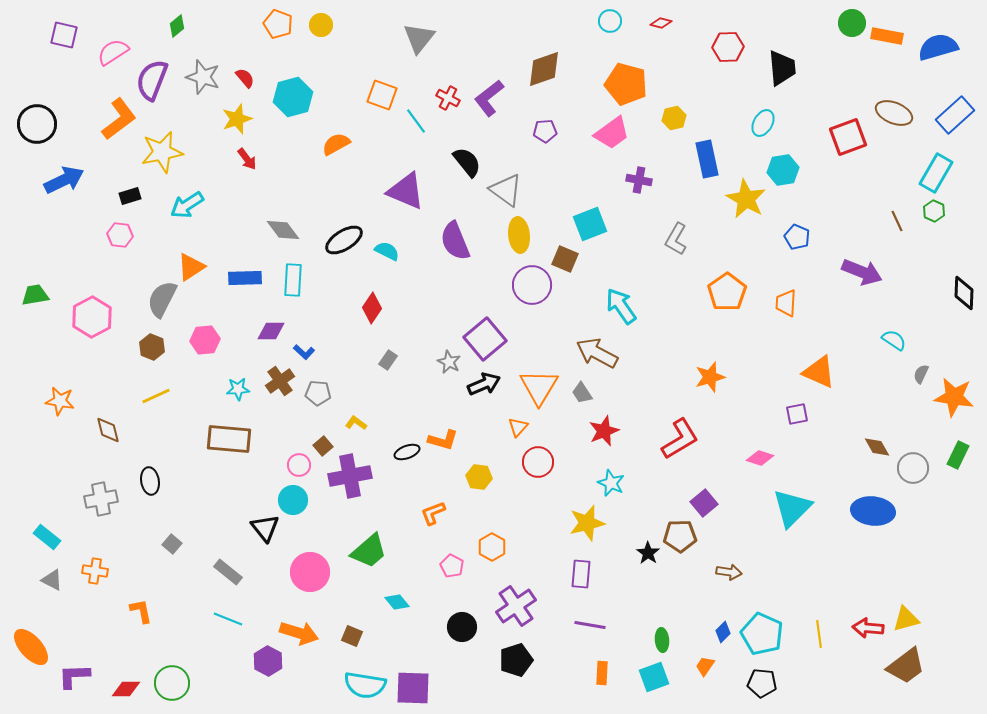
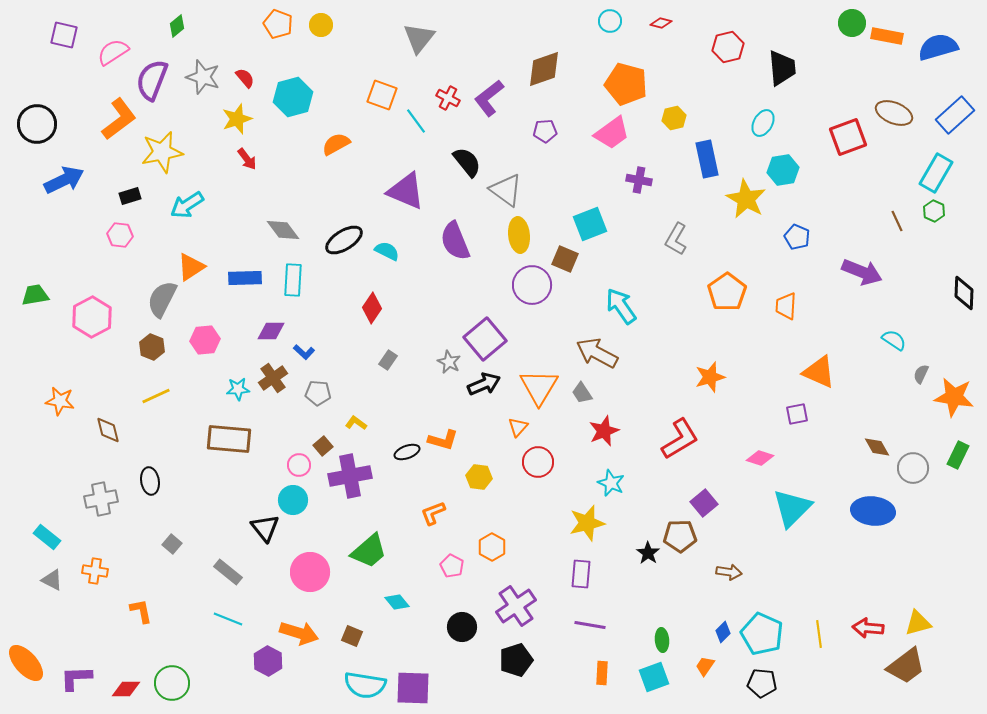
red hexagon at (728, 47): rotated 12 degrees counterclockwise
orange trapezoid at (786, 303): moved 3 px down
brown cross at (280, 381): moved 7 px left, 3 px up
yellow triangle at (906, 619): moved 12 px right, 4 px down
orange ellipse at (31, 647): moved 5 px left, 16 px down
purple L-shape at (74, 676): moved 2 px right, 2 px down
